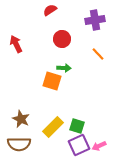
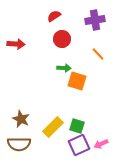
red semicircle: moved 4 px right, 6 px down
red arrow: rotated 120 degrees clockwise
orange square: moved 25 px right
pink arrow: moved 2 px right, 2 px up
